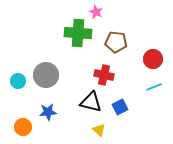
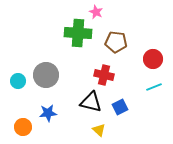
blue star: moved 1 px down
